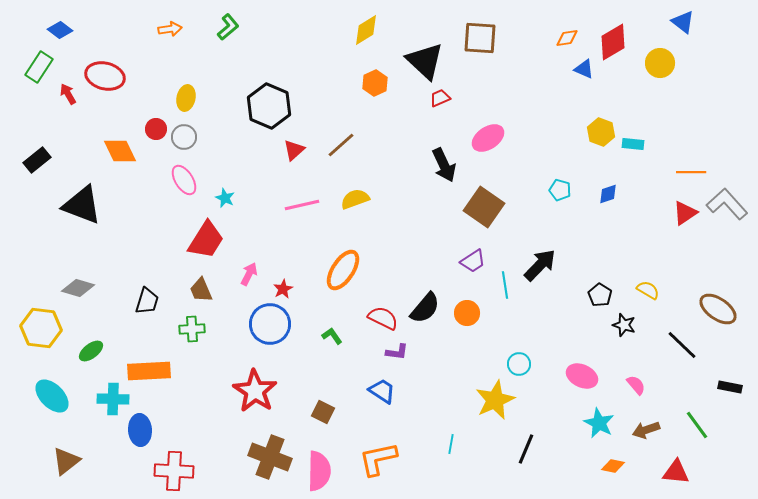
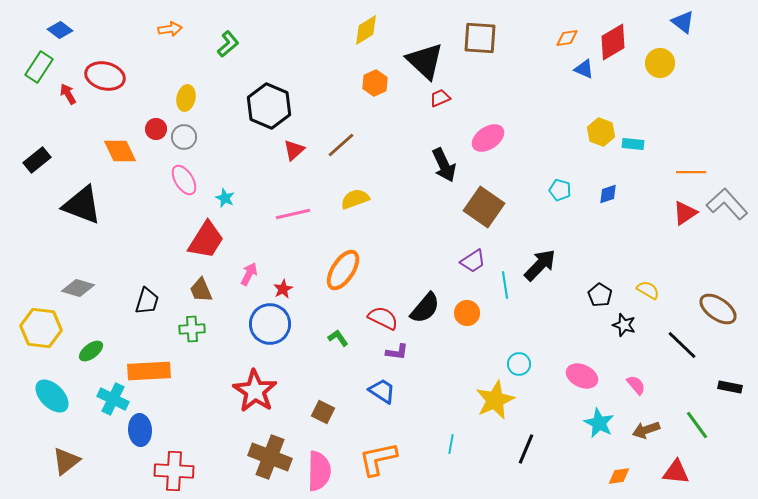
green L-shape at (228, 27): moved 17 px down
pink line at (302, 205): moved 9 px left, 9 px down
green L-shape at (332, 336): moved 6 px right, 2 px down
cyan cross at (113, 399): rotated 24 degrees clockwise
orange diamond at (613, 466): moved 6 px right, 10 px down; rotated 20 degrees counterclockwise
